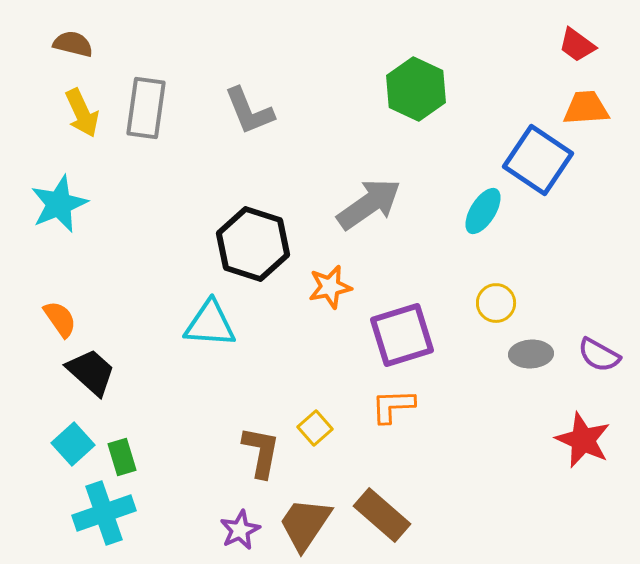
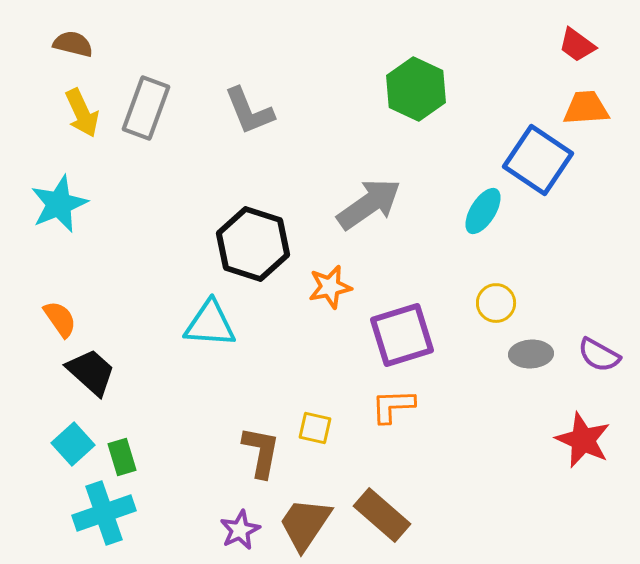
gray rectangle: rotated 12 degrees clockwise
yellow square: rotated 36 degrees counterclockwise
